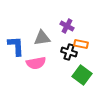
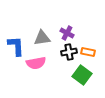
purple cross: moved 7 px down
orange rectangle: moved 7 px right, 8 px down
black cross: rotated 28 degrees counterclockwise
